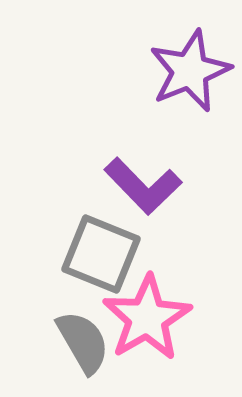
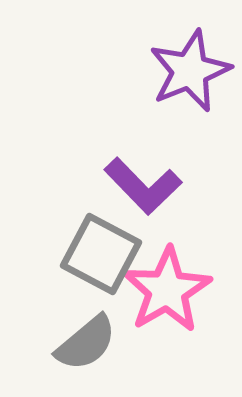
gray square: rotated 6 degrees clockwise
pink star: moved 20 px right, 28 px up
gray semicircle: moved 3 px right, 1 px down; rotated 80 degrees clockwise
